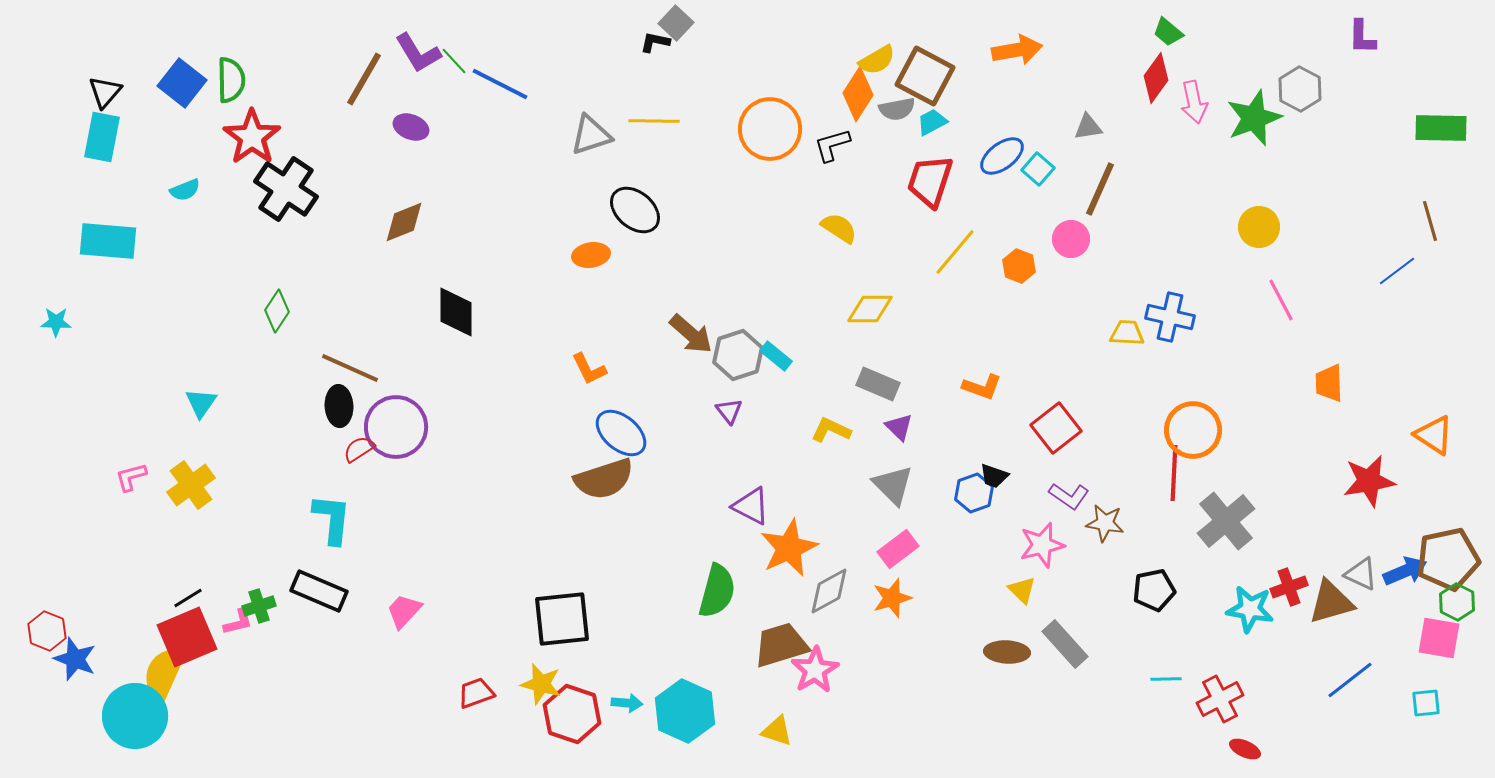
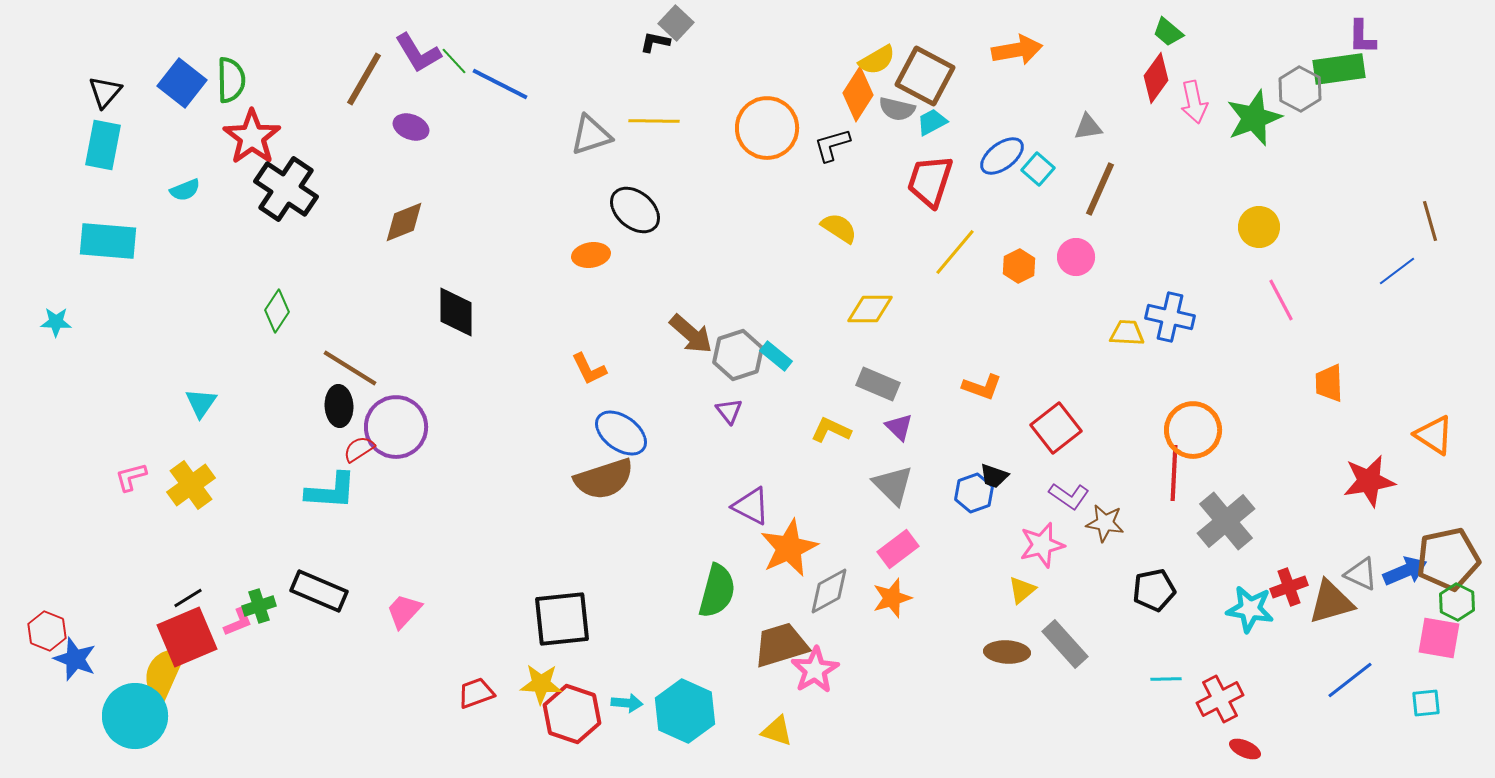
gray semicircle at (897, 109): rotated 24 degrees clockwise
green rectangle at (1441, 128): moved 102 px left, 59 px up; rotated 9 degrees counterclockwise
orange circle at (770, 129): moved 3 px left, 1 px up
cyan rectangle at (102, 137): moved 1 px right, 8 px down
pink circle at (1071, 239): moved 5 px right, 18 px down
orange hexagon at (1019, 266): rotated 12 degrees clockwise
brown line at (350, 368): rotated 8 degrees clockwise
blue ellipse at (621, 433): rotated 4 degrees counterclockwise
cyan L-shape at (332, 519): moved 1 px left, 28 px up; rotated 88 degrees clockwise
yellow triangle at (1022, 590): rotated 36 degrees clockwise
pink L-shape at (238, 622): rotated 8 degrees counterclockwise
yellow star at (541, 684): rotated 12 degrees counterclockwise
